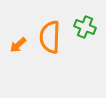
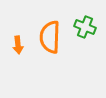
orange arrow: rotated 54 degrees counterclockwise
